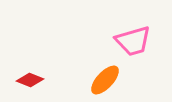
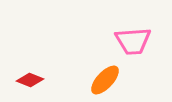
pink trapezoid: rotated 12 degrees clockwise
